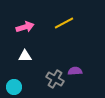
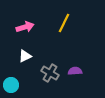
yellow line: rotated 36 degrees counterclockwise
white triangle: rotated 24 degrees counterclockwise
gray cross: moved 5 px left, 6 px up
cyan circle: moved 3 px left, 2 px up
